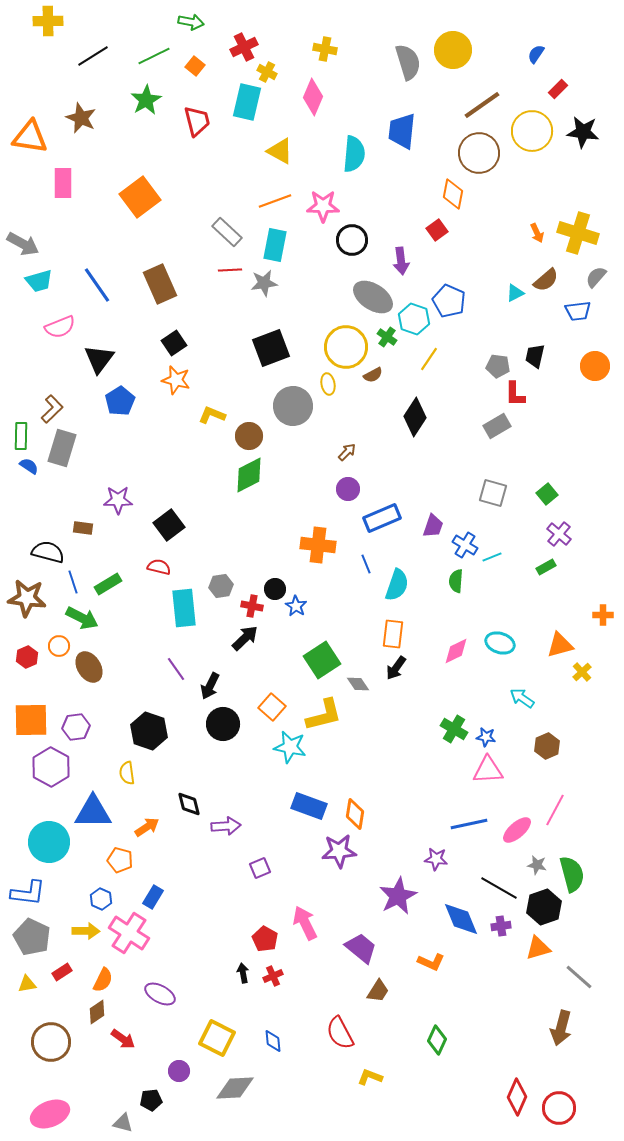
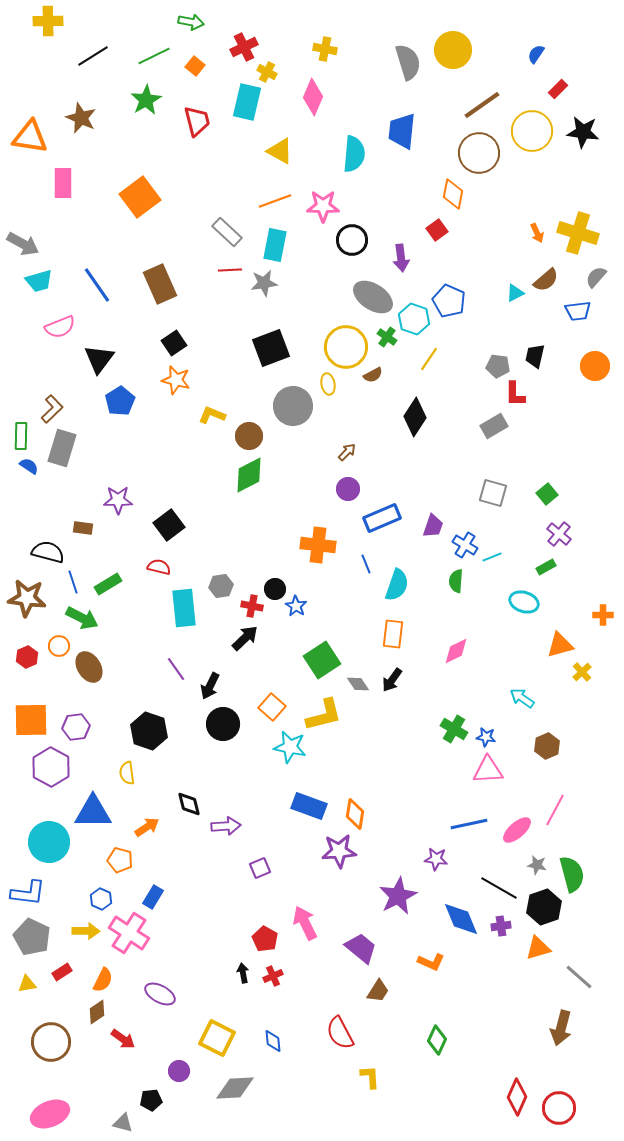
purple arrow at (401, 261): moved 3 px up
gray rectangle at (497, 426): moved 3 px left
cyan ellipse at (500, 643): moved 24 px right, 41 px up
black arrow at (396, 668): moved 4 px left, 12 px down
yellow L-shape at (370, 1077): rotated 65 degrees clockwise
